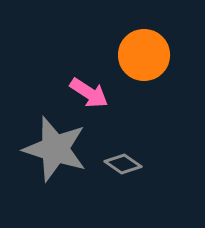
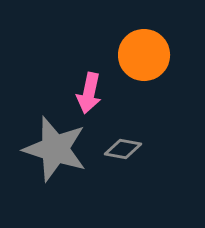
pink arrow: rotated 69 degrees clockwise
gray diamond: moved 15 px up; rotated 24 degrees counterclockwise
